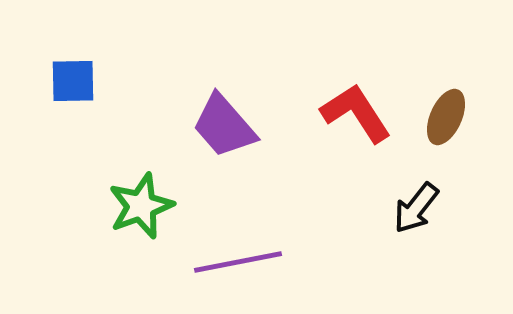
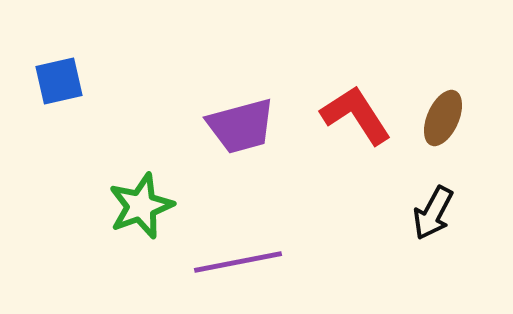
blue square: moved 14 px left; rotated 12 degrees counterclockwise
red L-shape: moved 2 px down
brown ellipse: moved 3 px left, 1 px down
purple trapezoid: moved 17 px right; rotated 64 degrees counterclockwise
black arrow: moved 17 px right, 5 px down; rotated 10 degrees counterclockwise
